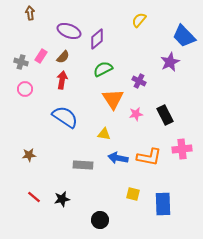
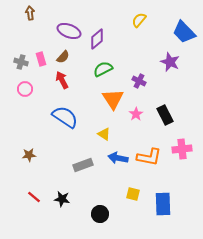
blue trapezoid: moved 4 px up
pink rectangle: moved 3 px down; rotated 48 degrees counterclockwise
purple star: rotated 24 degrees counterclockwise
red arrow: rotated 36 degrees counterclockwise
pink star: rotated 24 degrees counterclockwise
yellow triangle: rotated 24 degrees clockwise
gray rectangle: rotated 24 degrees counterclockwise
black star: rotated 21 degrees clockwise
black circle: moved 6 px up
